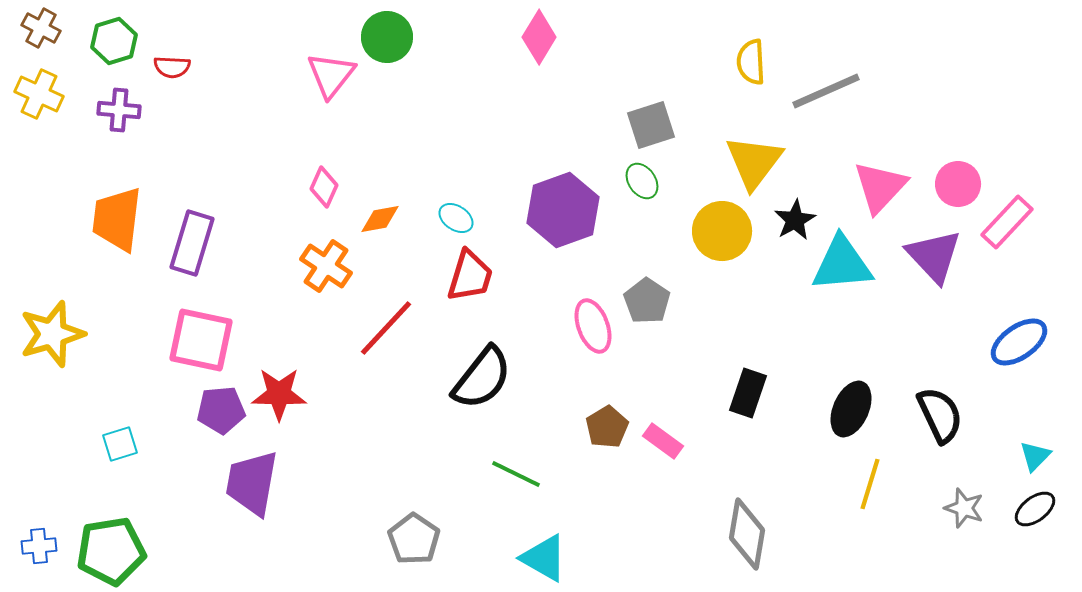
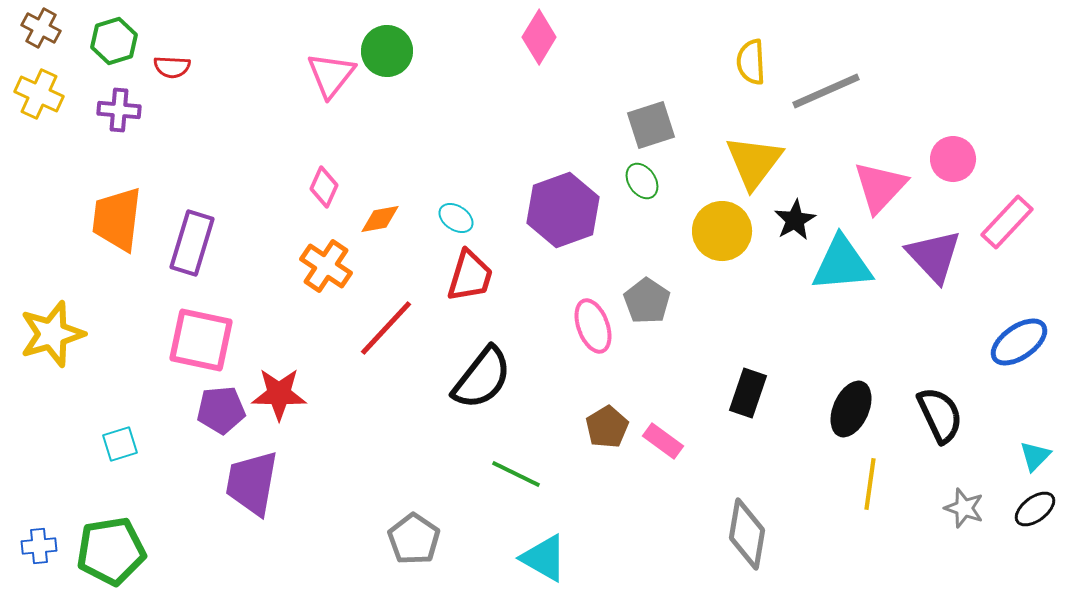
green circle at (387, 37): moved 14 px down
pink circle at (958, 184): moved 5 px left, 25 px up
yellow line at (870, 484): rotated 9 degrees counterclockwise
